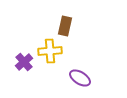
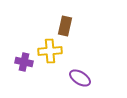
purple cross: rotated 36 degrees counterclockwise
